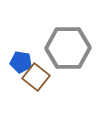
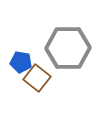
brown square: moved 1 px right, 1 px down
